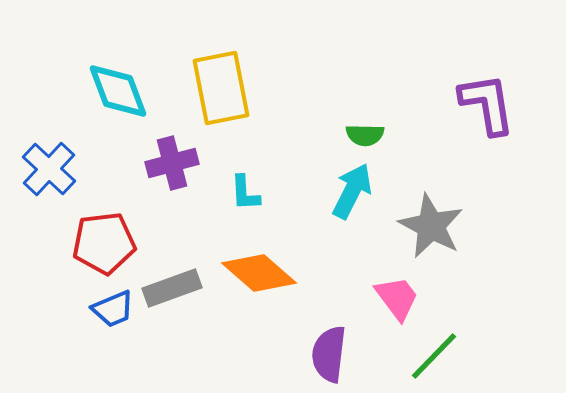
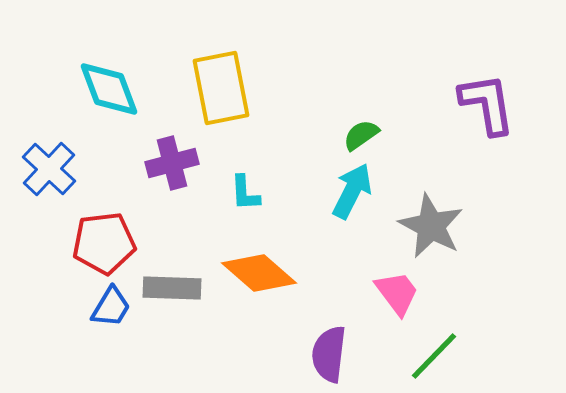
cyan diamond: moved 9 px left, 2 px up
green semicircle: moved 4 px left; rotated 144 degrees clockwise
gray rectangle: rotated 22 degrees clockwise
pink trapezoid: moved 5 px up
blue trapezoid: moved 2 px left, 2 px up; rotated 36 degrees counterclockwise
